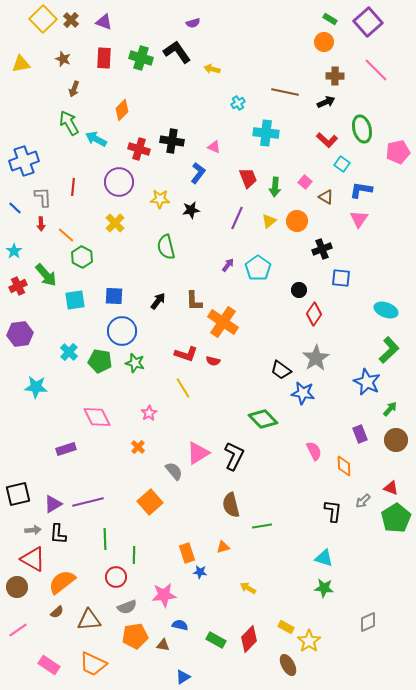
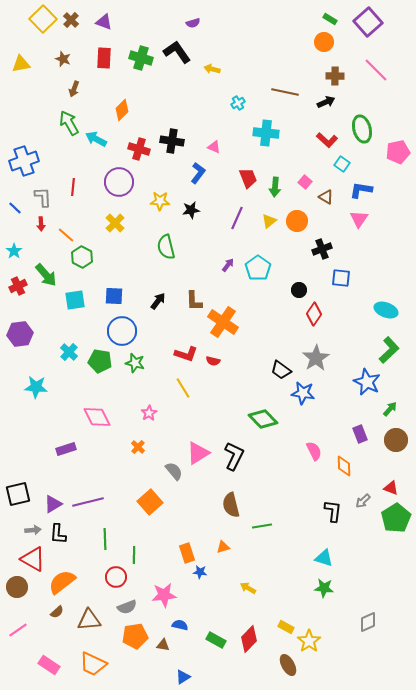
yellow star at (160, 199): moved 2 px down
